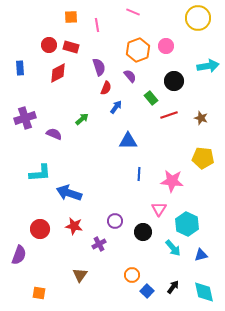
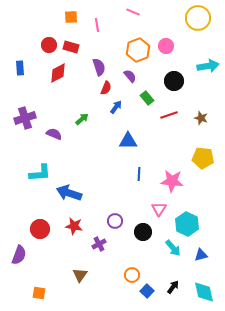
green rectangle at (151, 98): moved 4 px left
